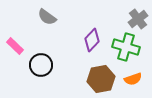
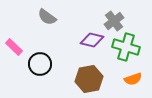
gray cross: moved 24 px left, 2 px down
purple diamond: rotated 60 degrees clockwise
pink rectangle: moved 1 px left, 1 px down
black circle: moved 1 px left, 1 px up
brown hexagon: moved 12 px left
